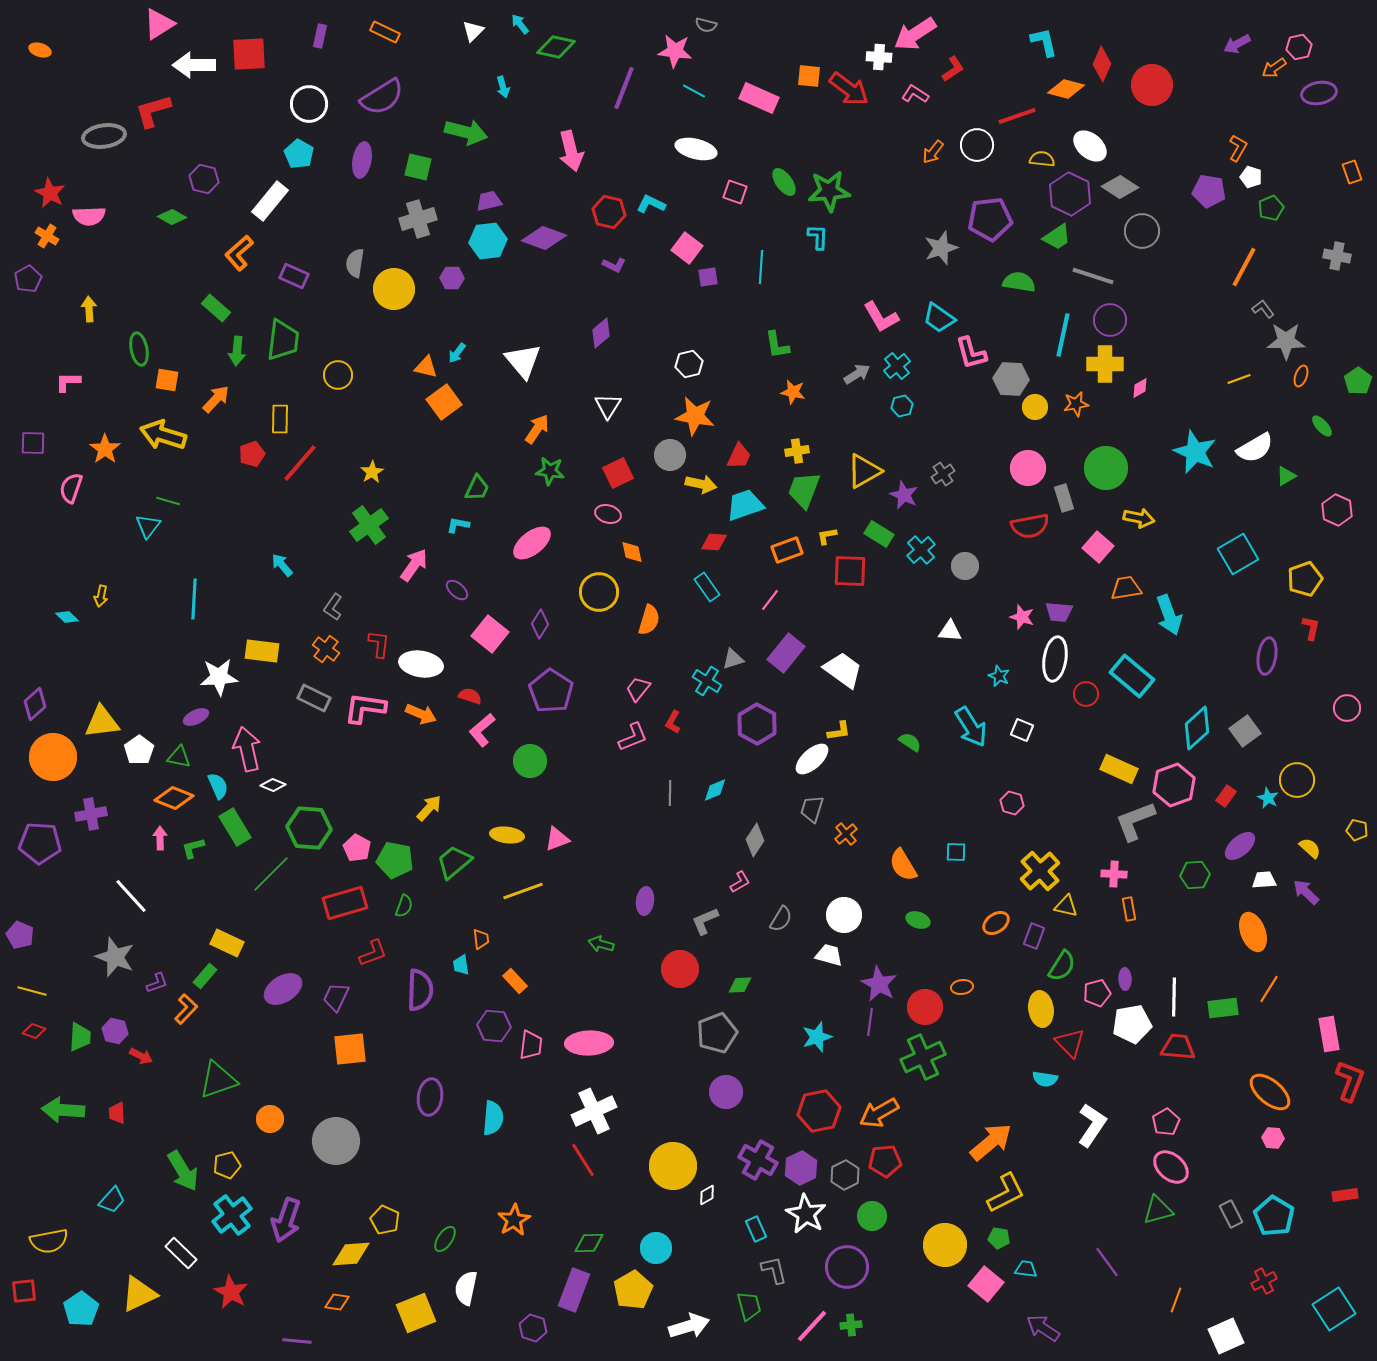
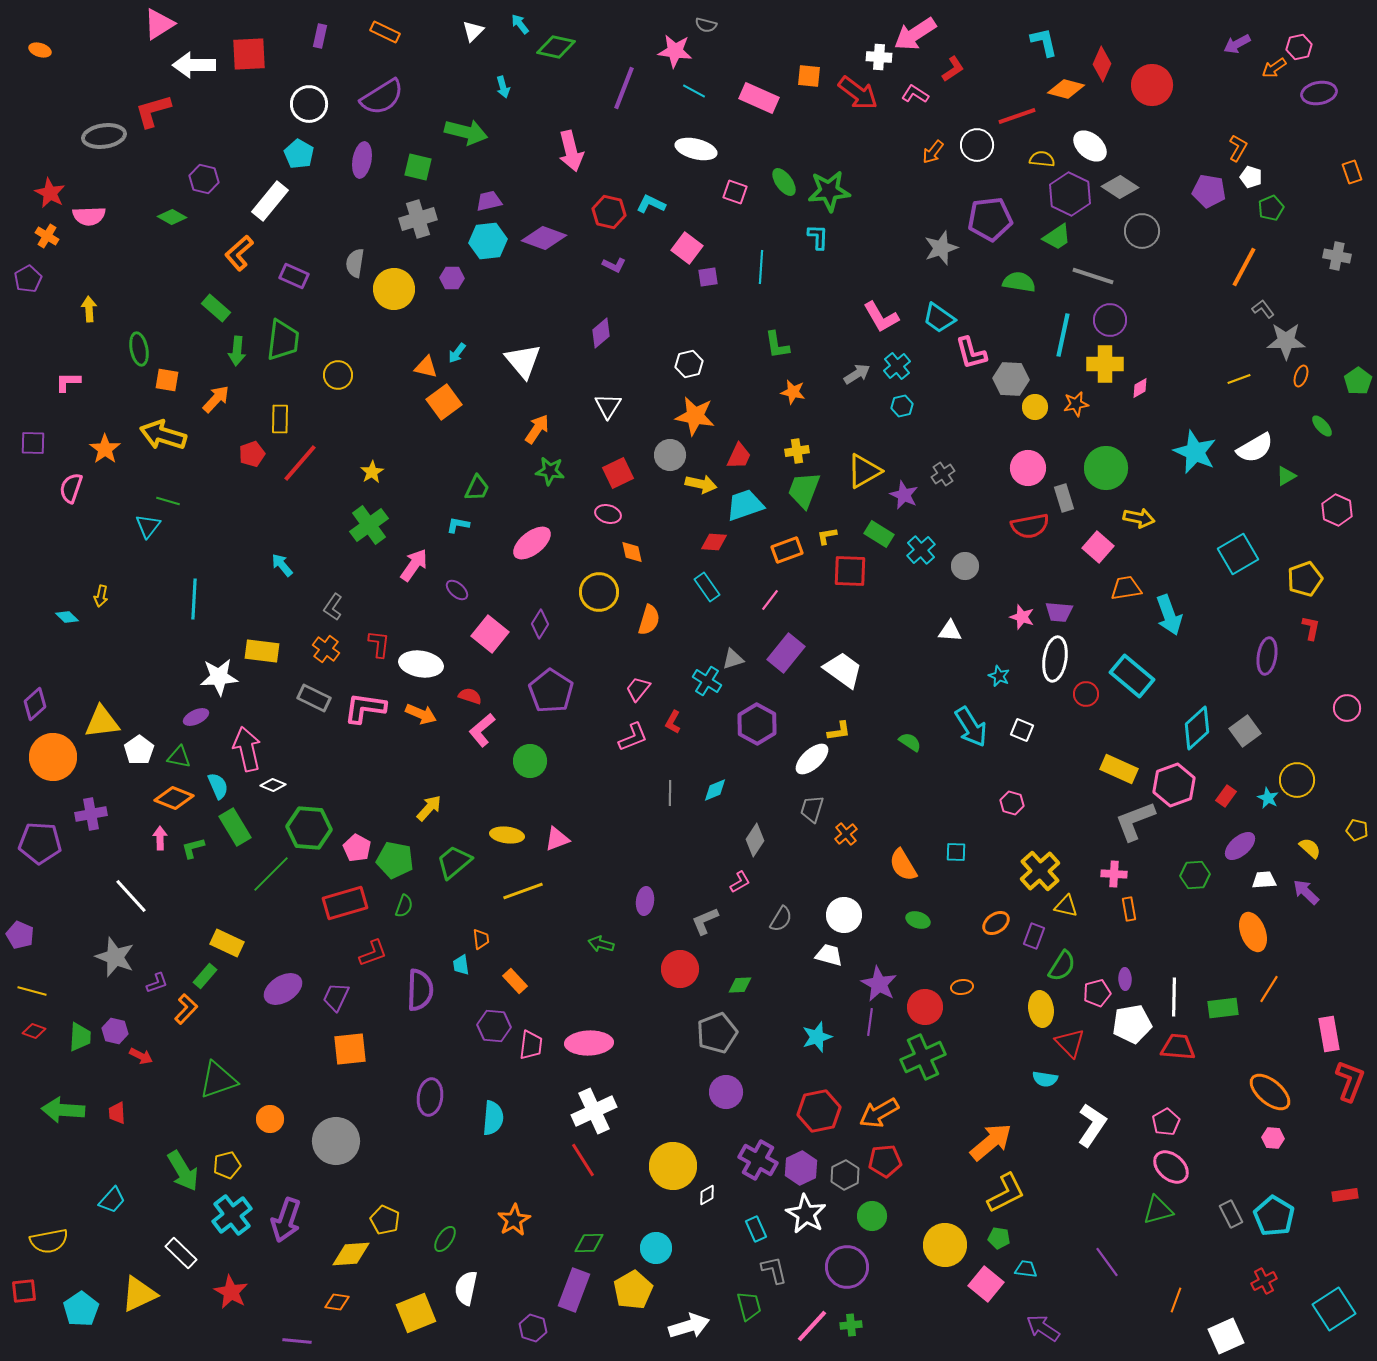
red arrow at (849, 89): moved 9 px right, 4 px down
